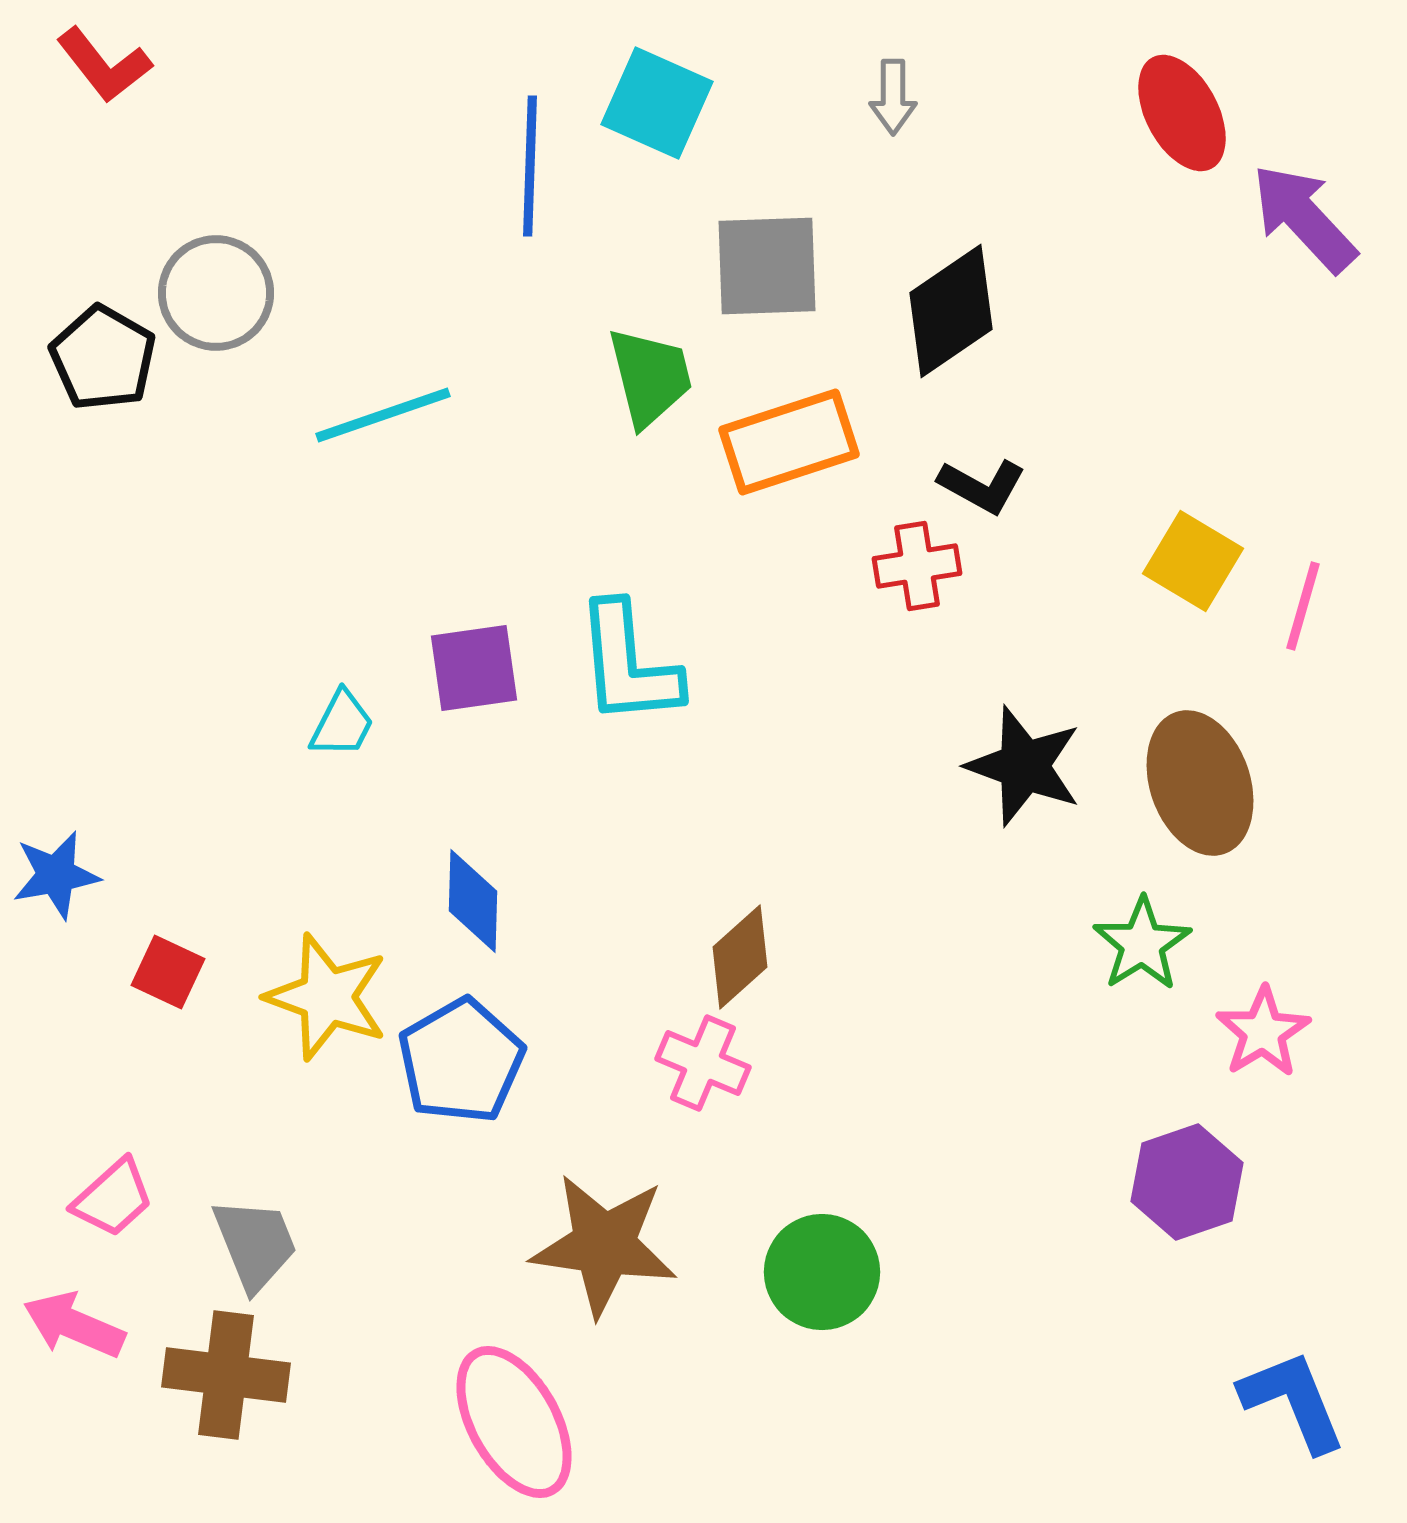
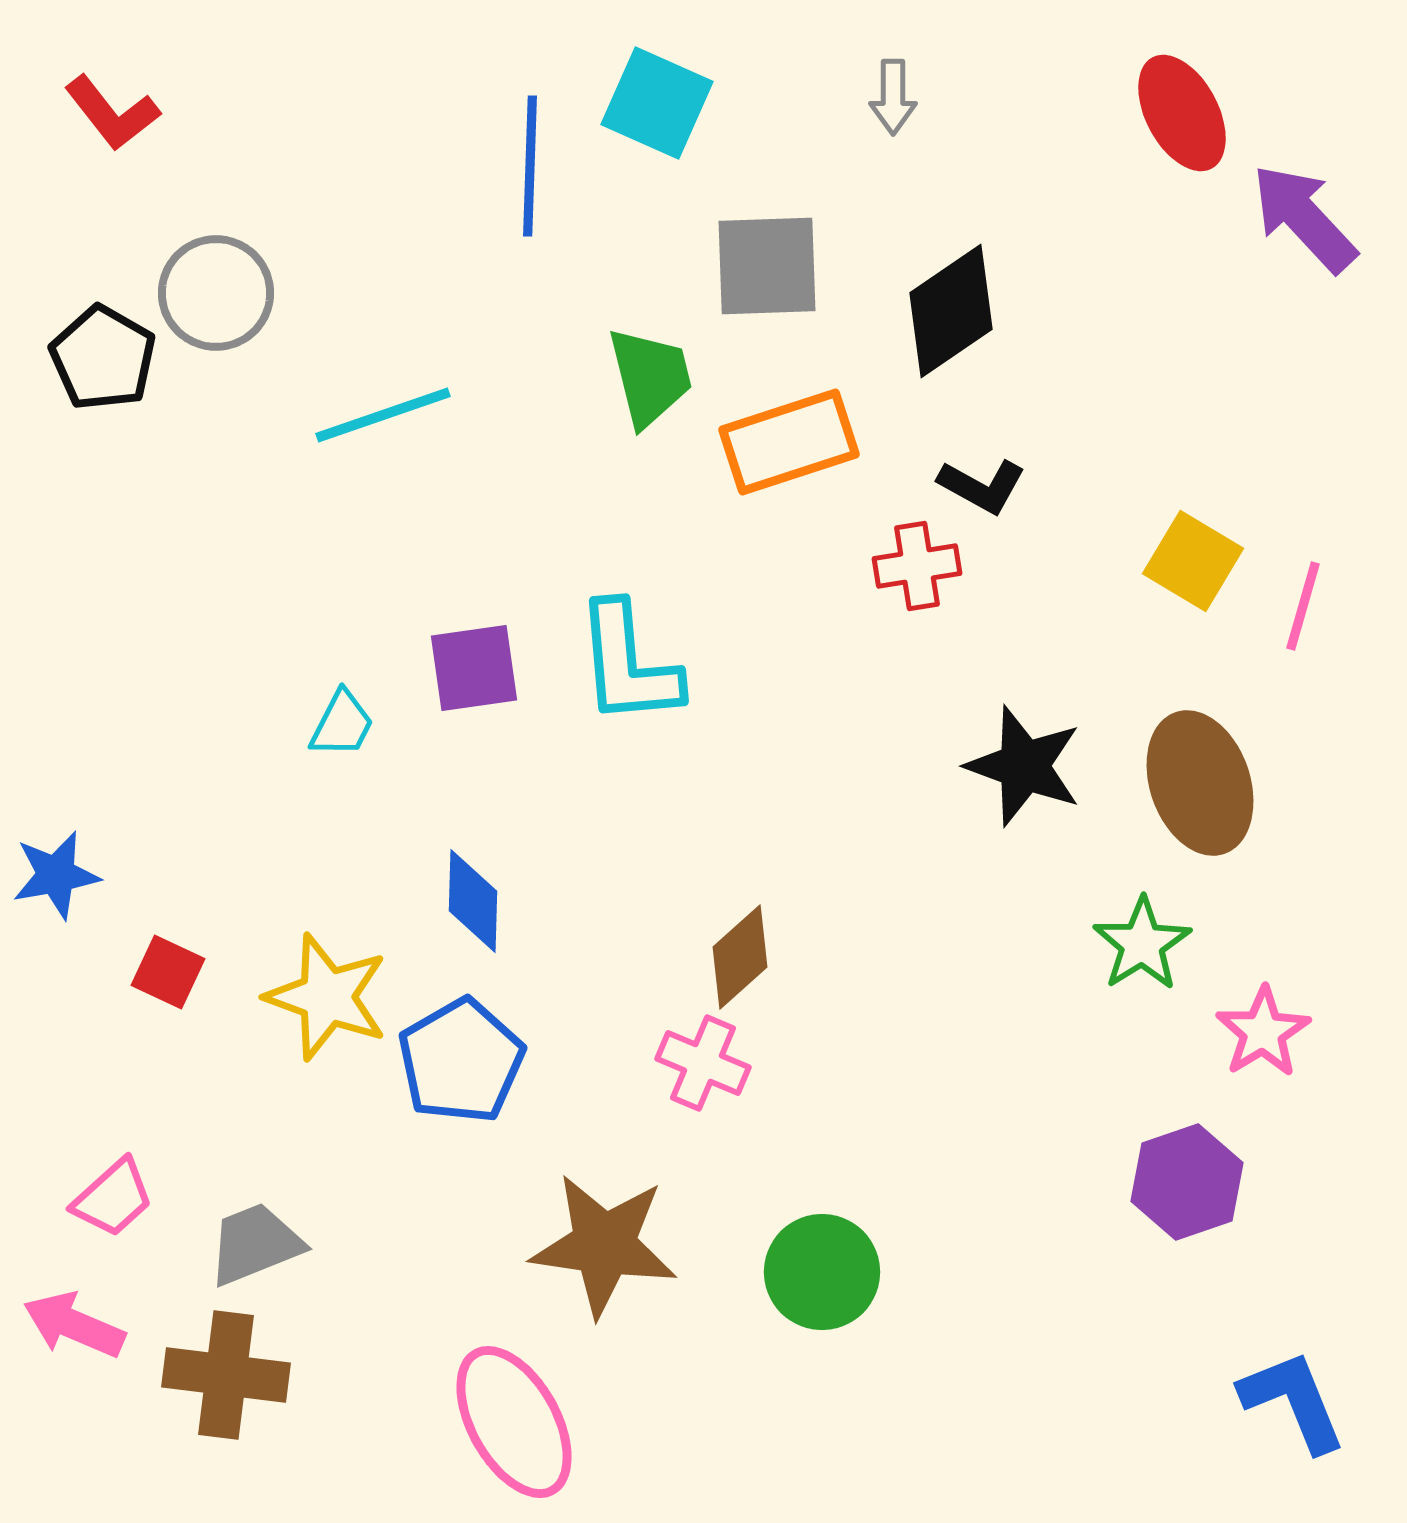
red L-shape: moved 8 px right, 48 px down
gray trapezoid: rotated 90 degrees counterclockwise
